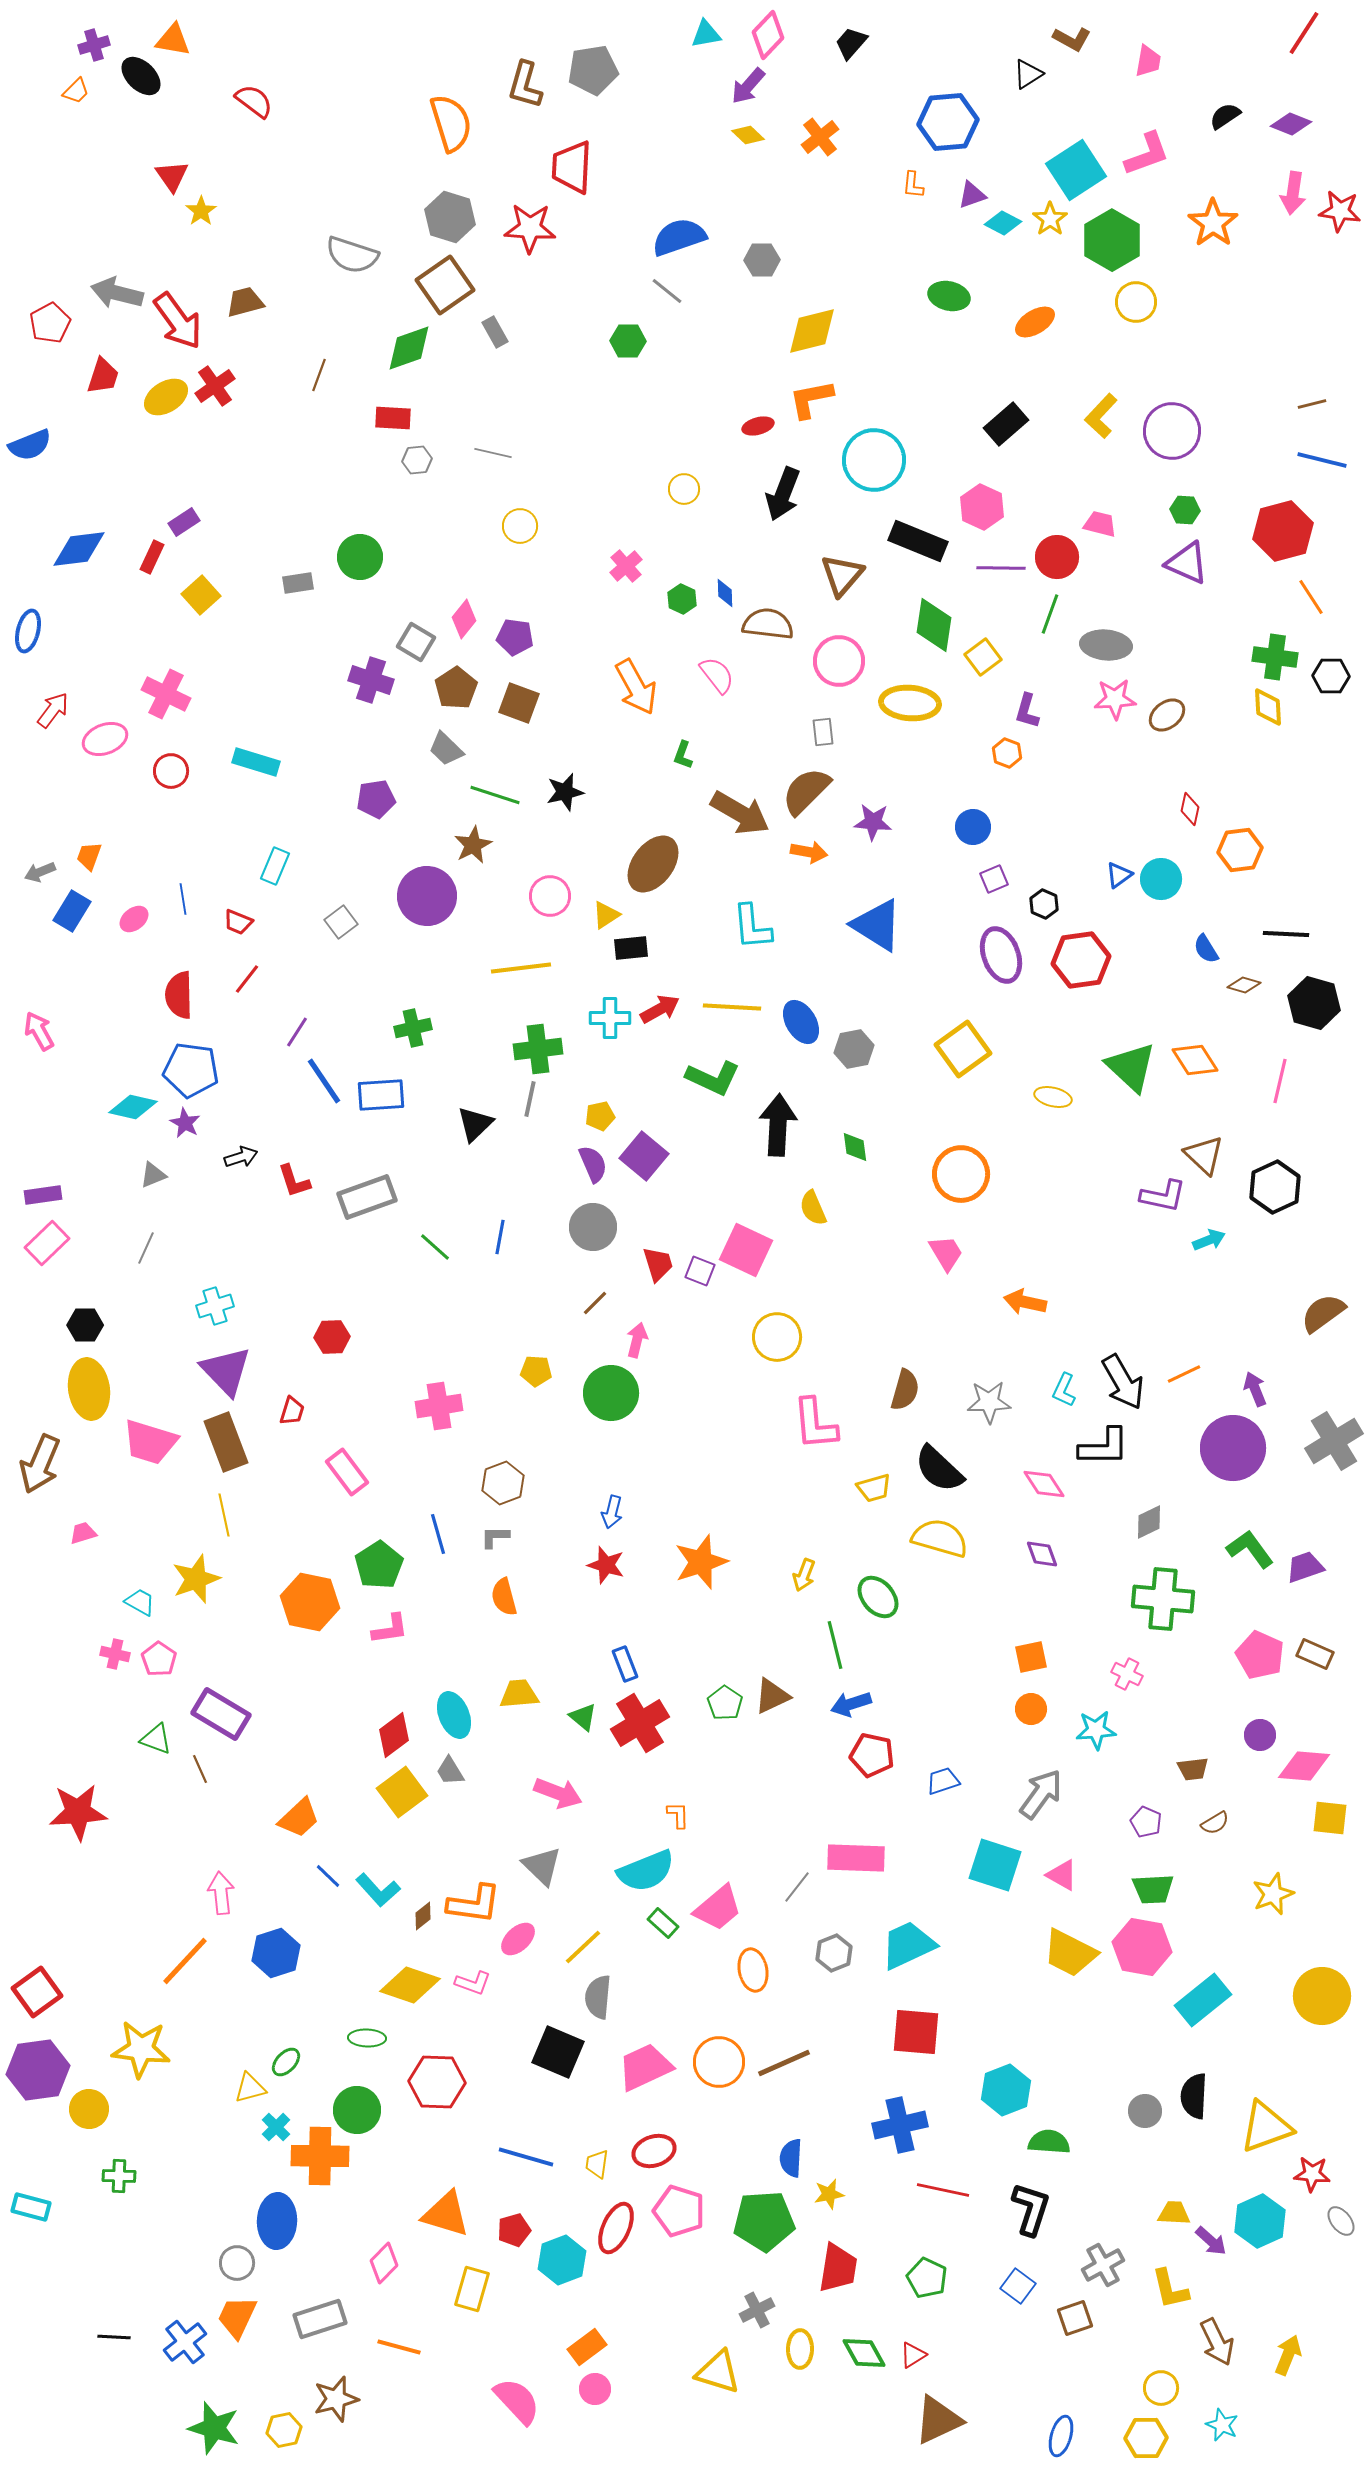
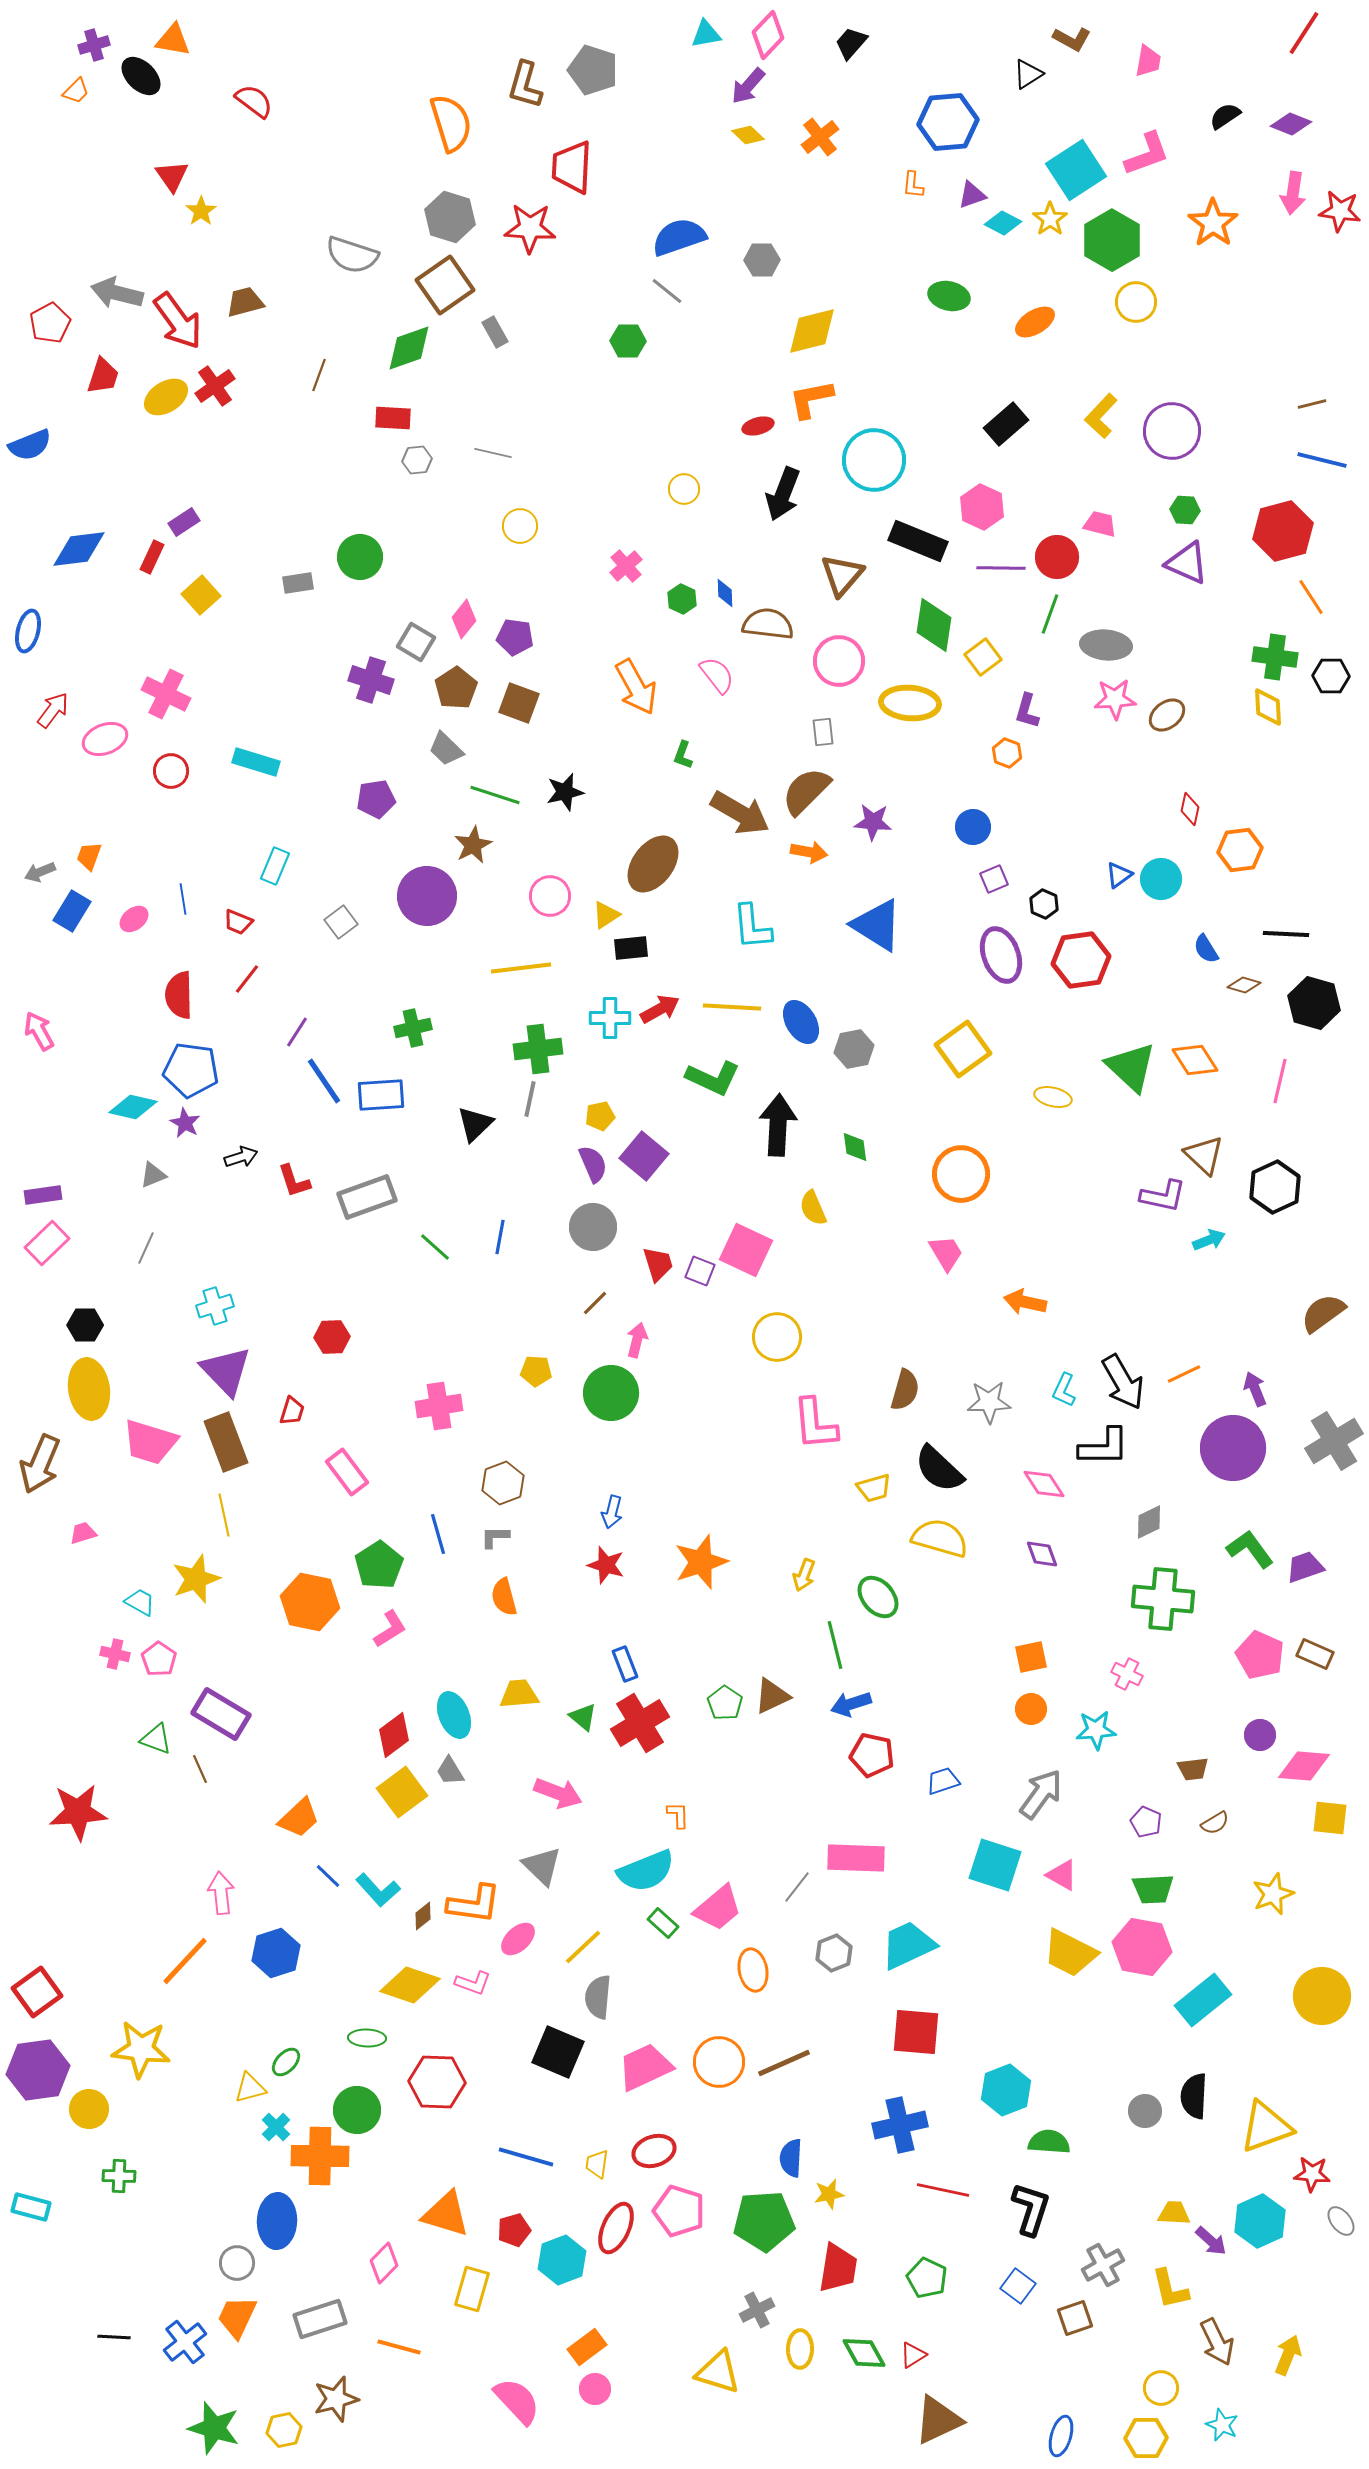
gray pentagon at (593, 70): rotated 27 degrees clockwise
pink L-shape at (390, 1629): rotated 24 degrees counterclockwise
